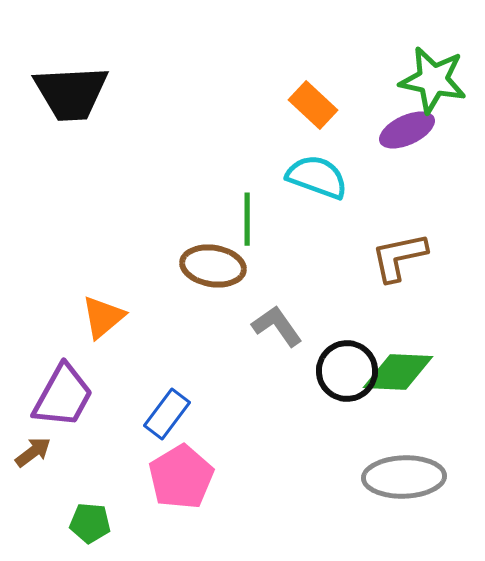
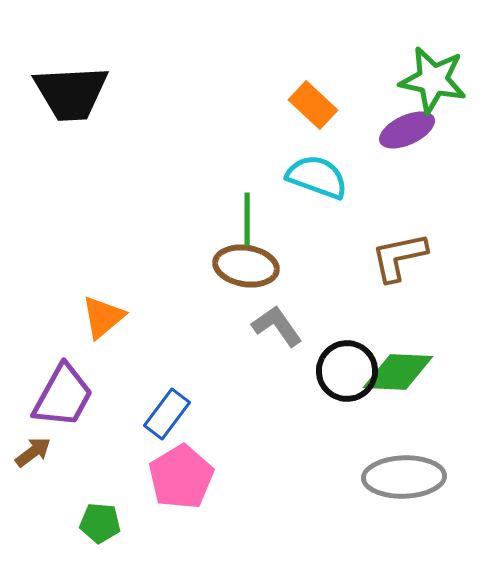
brown ellipse: moved 33 px right
green pentagon: moved 10 px right
